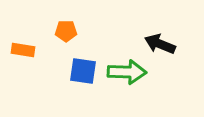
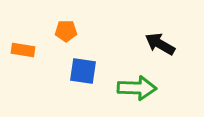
black arrow: rotated 8 degrees clockwise
green arrow: moved 10 px right, 16 px down
